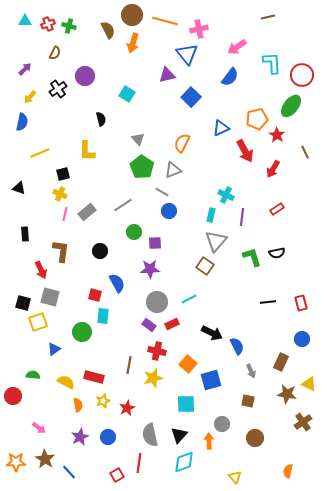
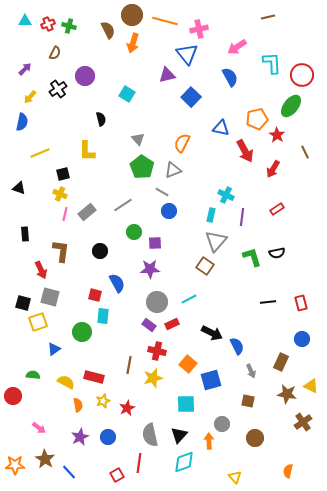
blue semicircle at (230, 77): rotated 66 degrees counterclockwise
blue triangle at (221, 128): rotated 36 degrees clockwise
yellow triangle at (309, 384): moved 2 px right, 2 px down
orange star at (16, 462): moved 1 px left, 3 px down
